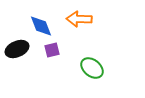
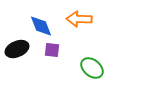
purple square: rotated 21 degrees clockwise
